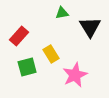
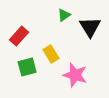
green triangle: moved 2 px right, 2 px down; rotated 24 degrees counterclockwise
pink star: rotated 30 degrees counterclockwise
